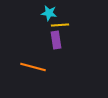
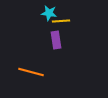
yellow line: moved 1 px right, 4 px up
orange line: moved 2 px left, 5 px down
